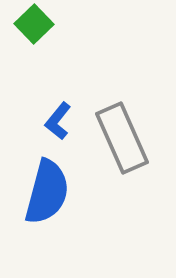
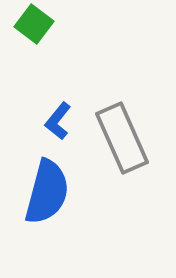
green square: rotated 9 degrees counterclockwise
